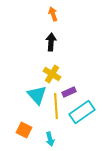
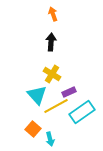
yellow line: rotated 65 degrees clockwise
orange square: moved 9 px right, 1 px up; rotated 14 degrees clockwise
